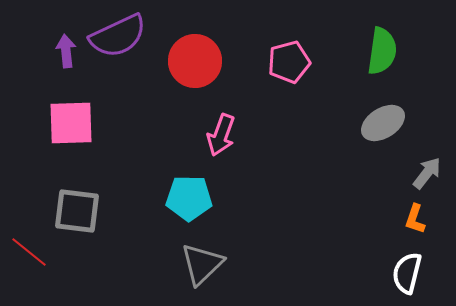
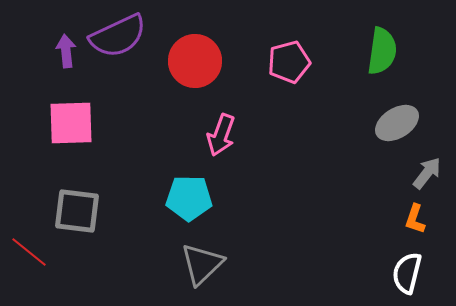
gray ellipse: moved 14 px right
